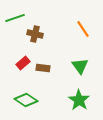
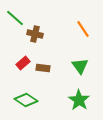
green line: rotated 60 degrees clockwise
